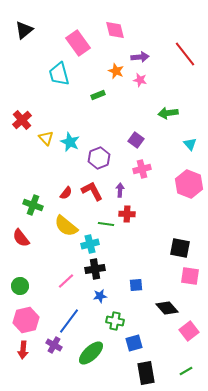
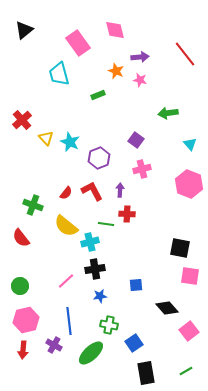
cyan cross at (90, 244): moved 2 px up
blue line at (69, 321): rotated 44 degrees counterclockwise
green cross at (115, 321): moved 6 px left, 4 px down
blue square at (134, 343): rotated 18 degrees counterclockwise
